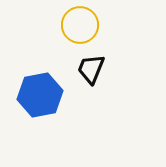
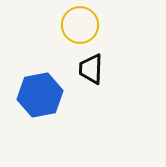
black trapezoid: rotated 20 degrees counterclockwise
